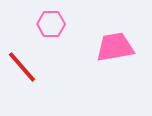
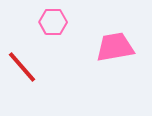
pink hexagon: moved 2 px right, 2 px up
